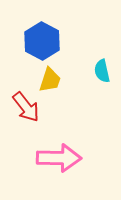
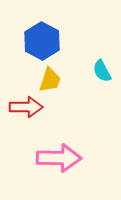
cyan semicircle: rotated 15 degrees counterclockwise
red arrow: rotated 52 degrees counterclockwise
